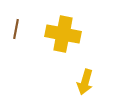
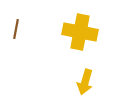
yellow cross: moved 17 px right, 2 px up
